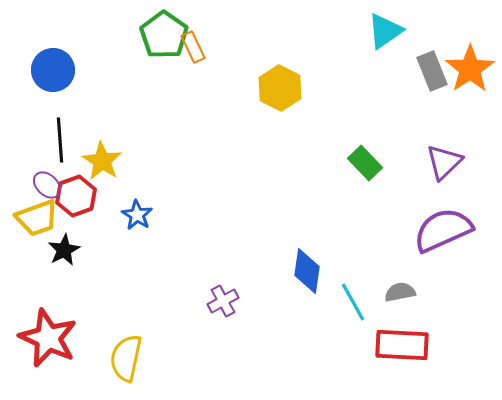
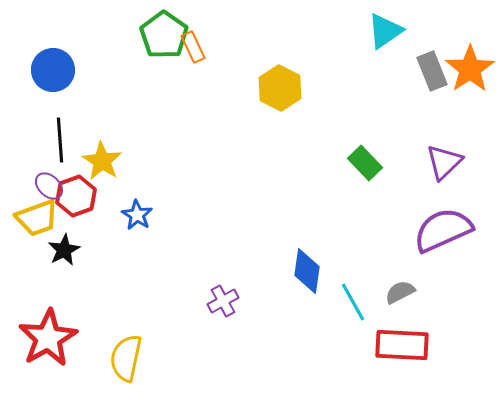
purple ellipse: moved 2 px right, 1 px down
gray semicircle: rotated 16 degrees counterclockwise
red star: rotated 18 degrees clockwise
